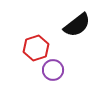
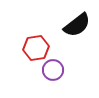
red hexagon: rotated 10 degrees clockwise
